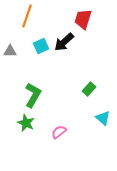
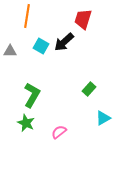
orange line: rotated 10 degrees counterclockwise
cyan square: rotated 35 degrees counterclockwise
green L-shape: moved 1 px left
cyan triangle: rotated 49 degrees clockwise
